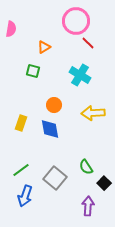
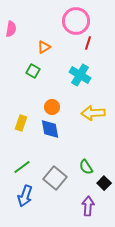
red line: rotated 64 degrees clockwise
green square: rotated 16 degrees clockwise
orange circle: moved 2 px left, 2 px down
green line: moved 1 px right, 3 px up
